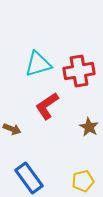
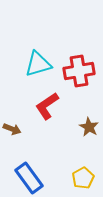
yellow pentagon: moved 3 px up; rotated 15 degrees counterclockwise
